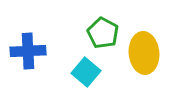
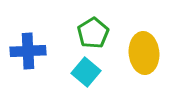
green pentagon: moved 10 px left; rotated 12 degrees clockwise
